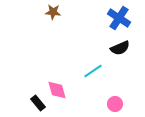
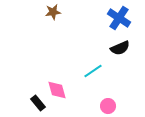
brown star: rotated 14 degrees counterclockwise
pink circle: moved 7 px left, 2 px down
